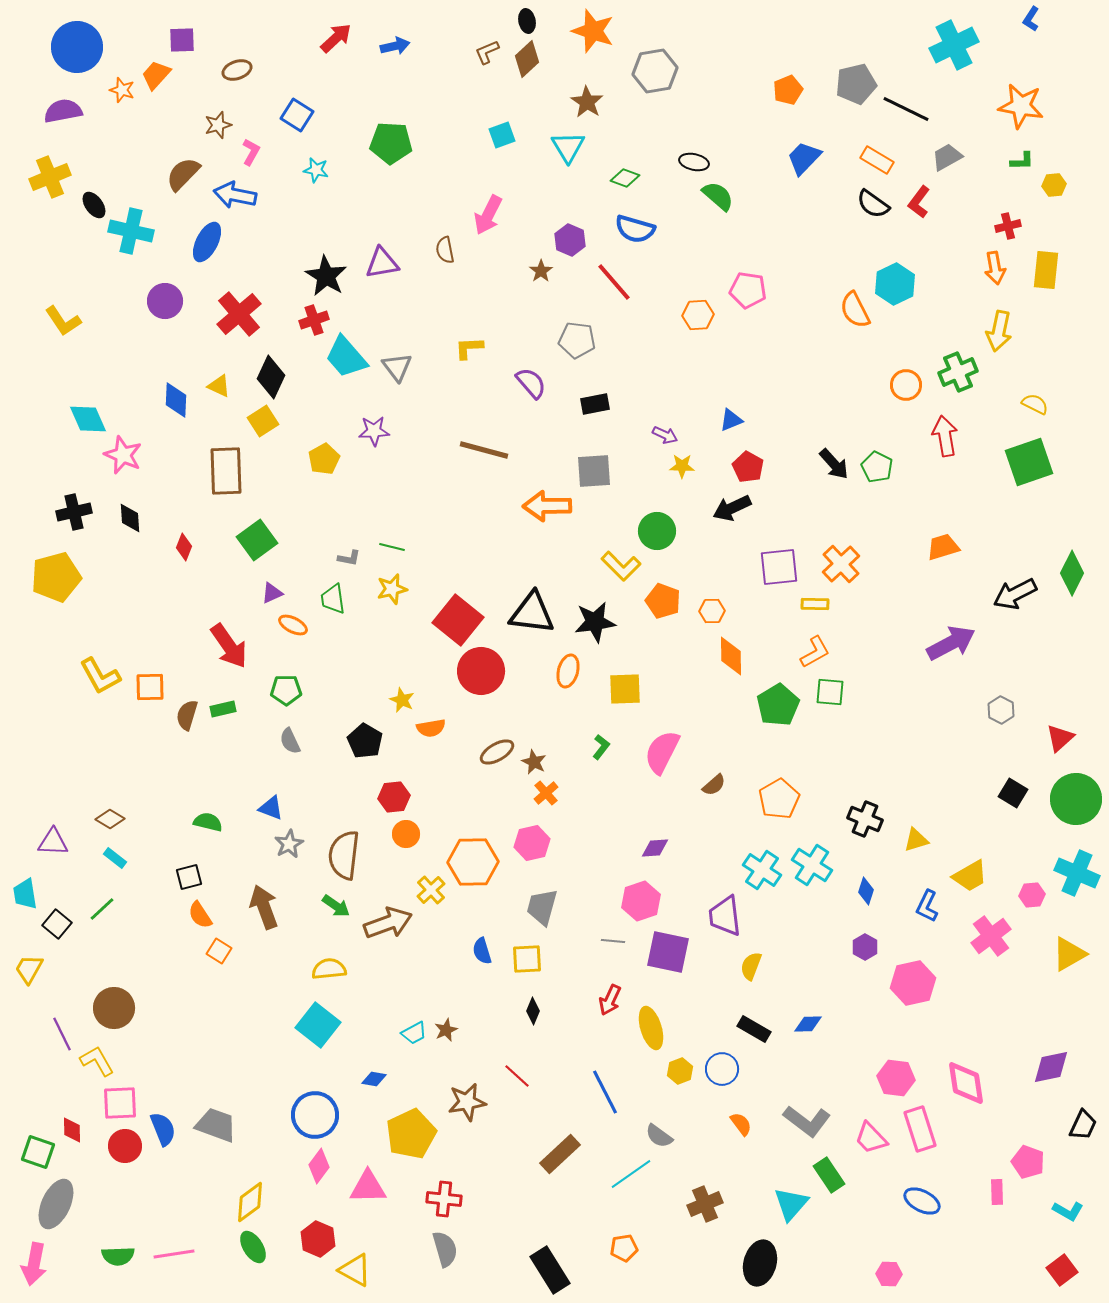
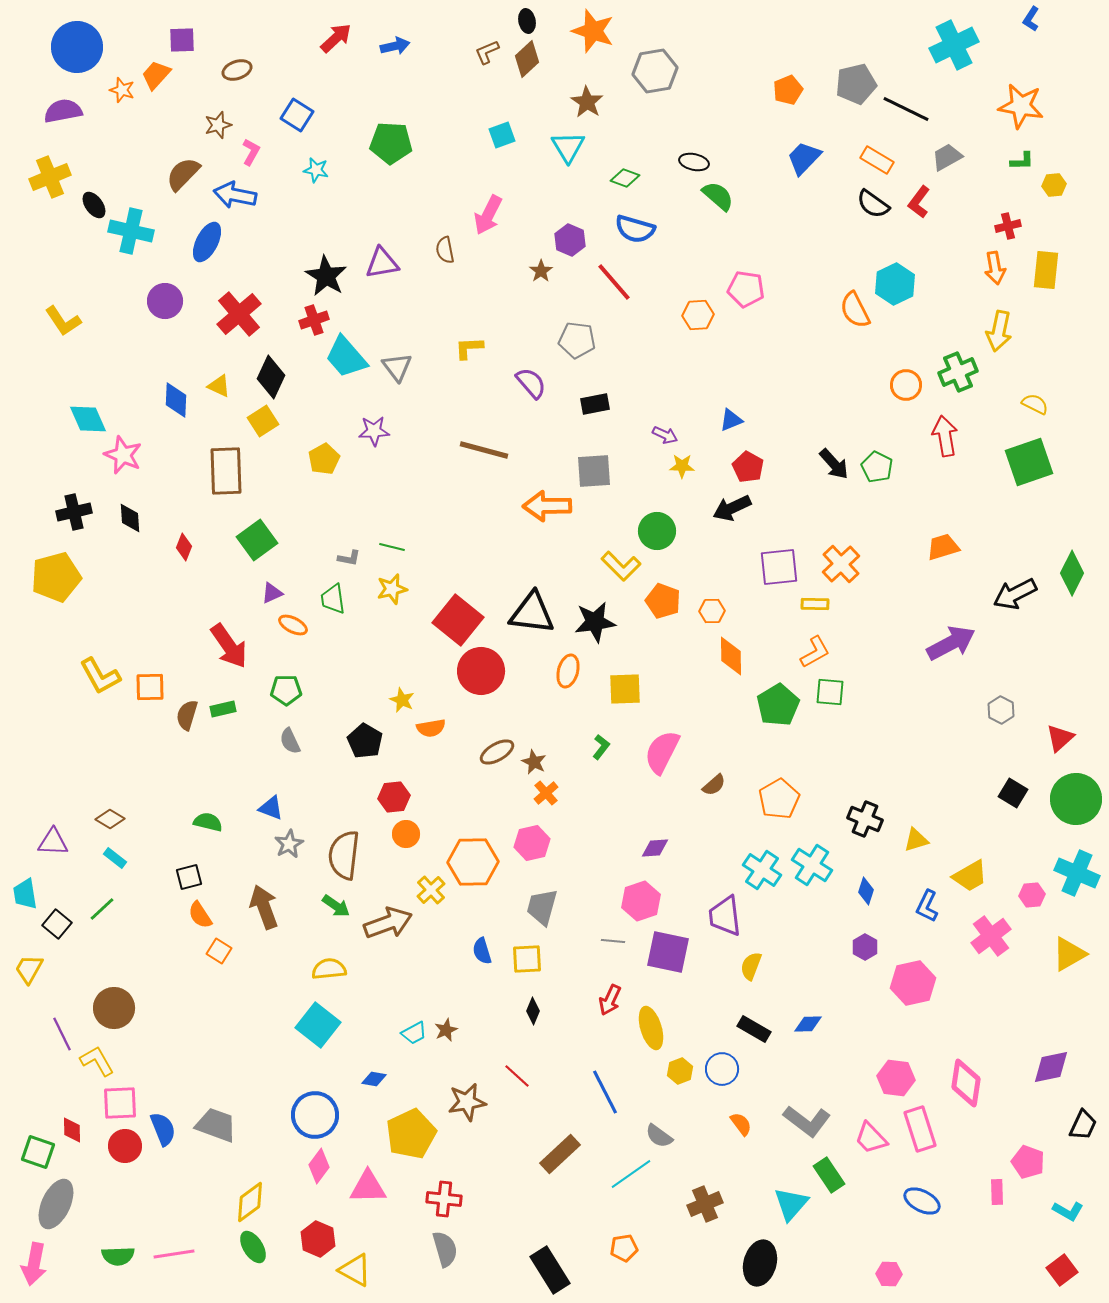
pink pentagon at (748, 290): moved 2 px left, 1 px up
pink diamond at (966, 1083): rotated 18 degrees clockwise
